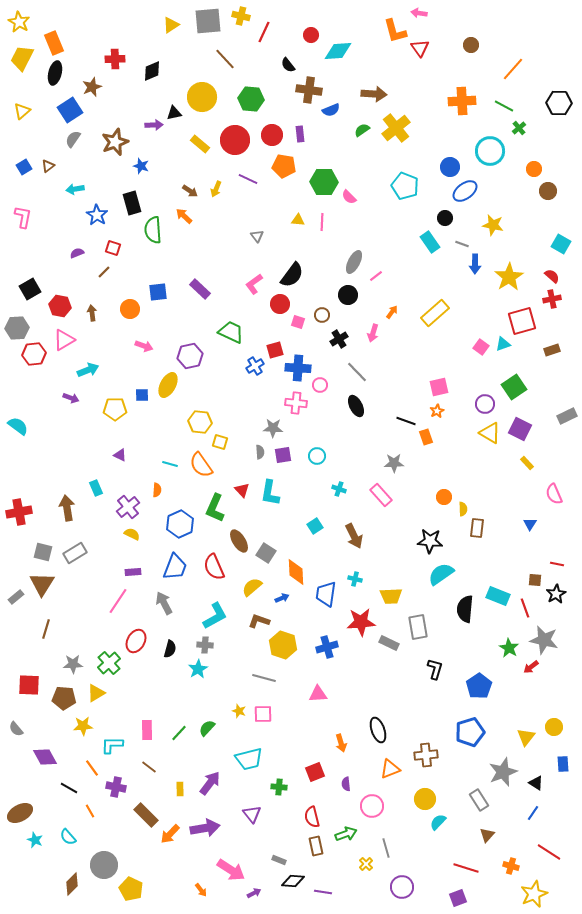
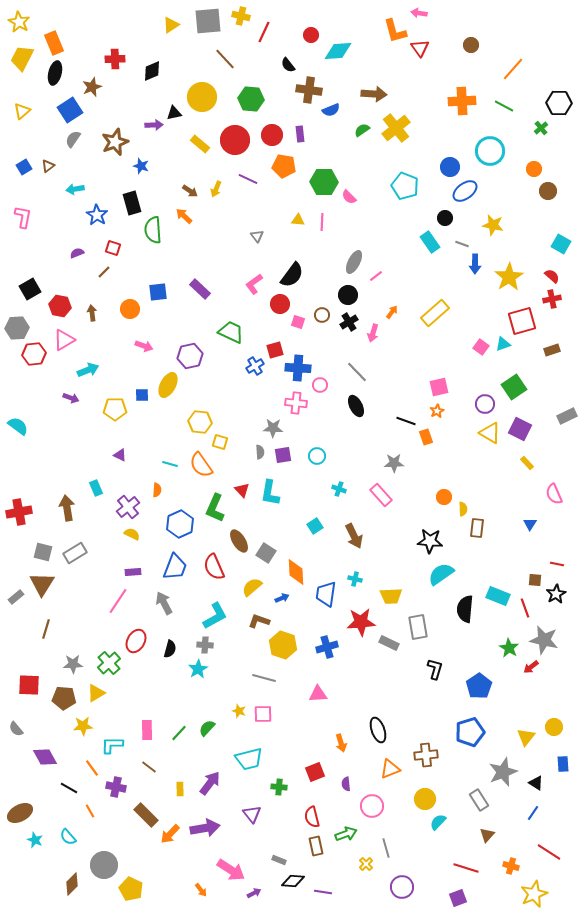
green cross at (519, 128): moved 22 px right
black cross at (339, 339): moved 10 px right, 17 px up
